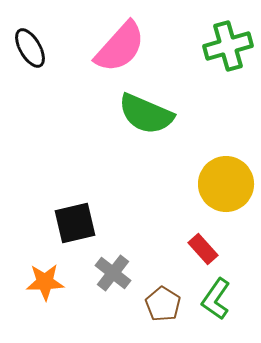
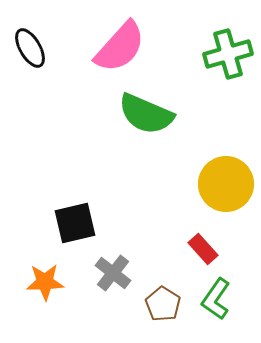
green cross: moved 8 px down
